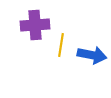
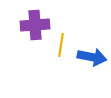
blue arrow: moved 2 px down
